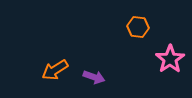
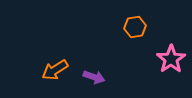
orange hexagon: moved 3 px left; rotated 15 degrees counterclockwise
pink star: moved 1 px right
